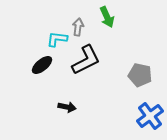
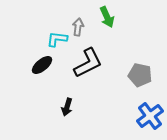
black L-shape: moved 2 px right, 3 px down
black arrow: rotated 96 degrees clockwise
